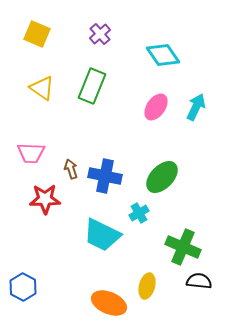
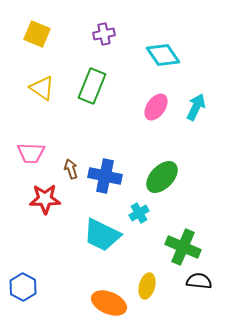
purple cross: moved 4 px right; rotated 30 degrees clockwise
